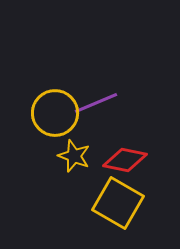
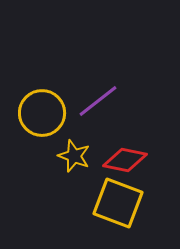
purple line: moved 2 px right, 2 px up; rotated 15 degrees counterclockwise
yellow circle: moved 13 px left
yellow square: rotated 9 degrees counterclockwise
